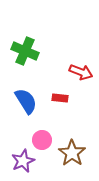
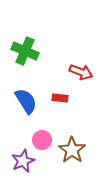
brown star: moved 3 px up
